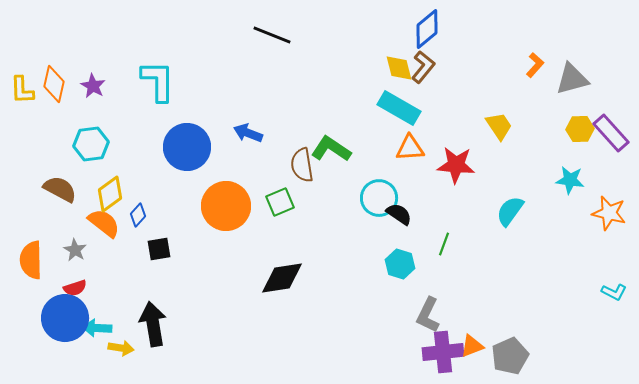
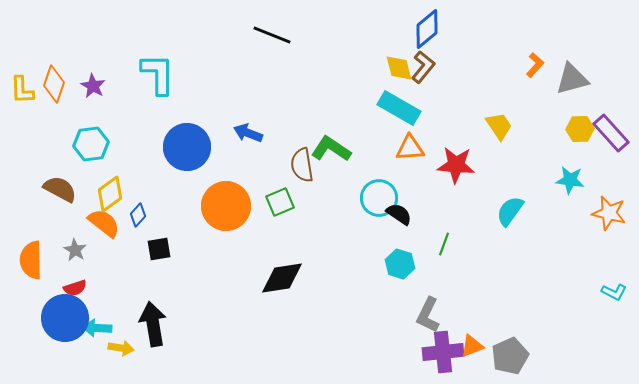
cyan L-shape at (158, 81): moved 7 px up
orange diamond at (54, 84): rotated 6 degrees clockwise
